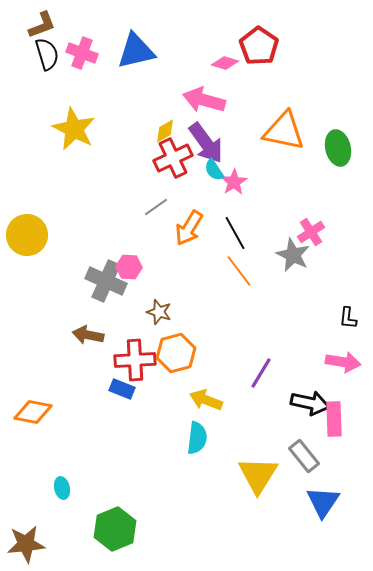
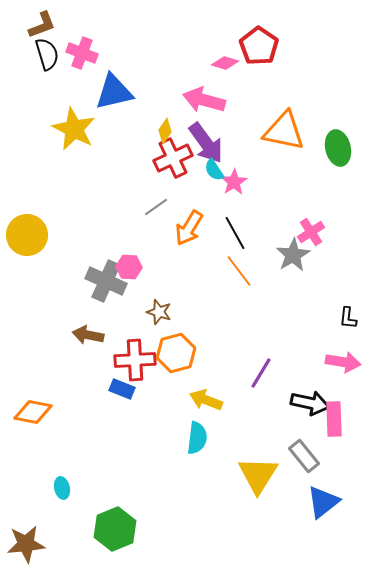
blue triangle at (136, 51): moved 22 px left, 41 px down
yellow diamond at (165, 131): rotated 25 degrees counterclockwise
gray star at (293, 255): rotated 16 degrees clockwise
blue triangle at (323, 502): rotated 18 degrees clockwise
